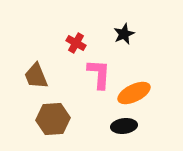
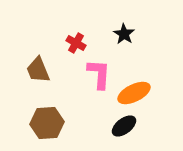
black star: rotated 15 degrees counterclockwise
brown trapezoid: moved 2 px right, 6 px up
brown hexagon: moved 6 px left, 4 px down
black ellipse: rotated 30 degrees counterclockwise
